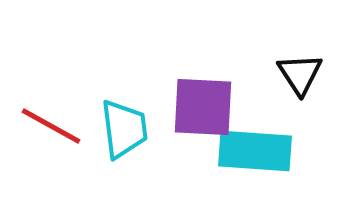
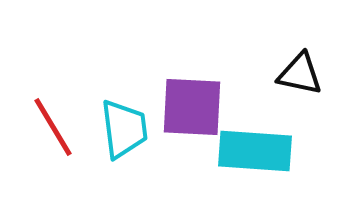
black triangle: rotated 45 degrees counterclockwise
purple square: moved 11 px left
red line: moved 2 px right, 1 px down; rotated 30 degrees clockwise
